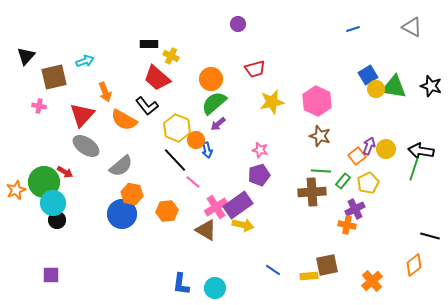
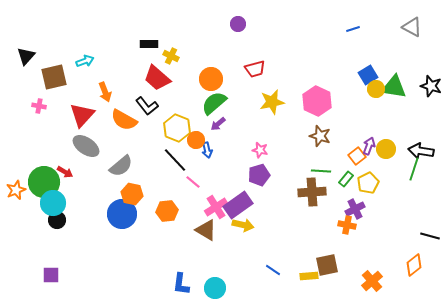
green rectangle at (343, 181): moved 3 px right, 2 px up
